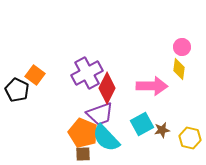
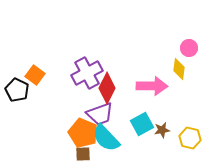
pink circle: moved 7 px right, 1 px down
